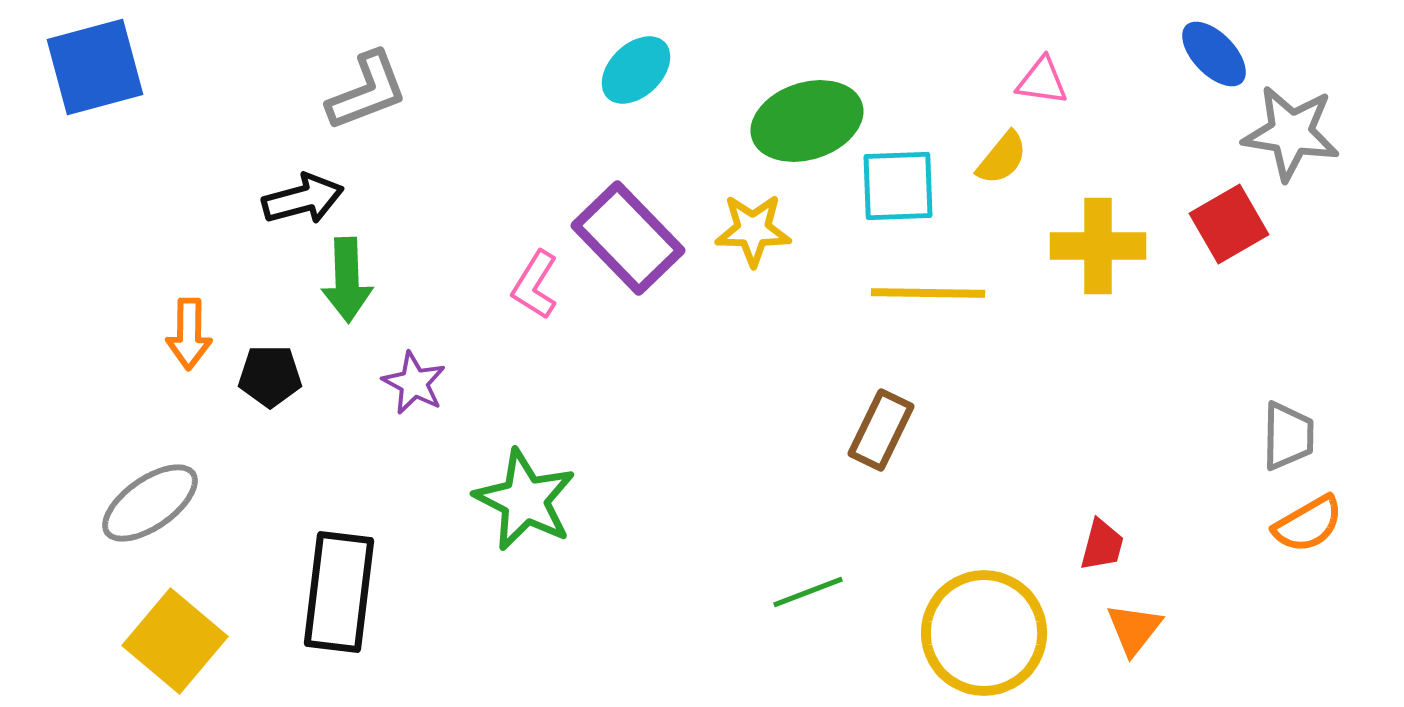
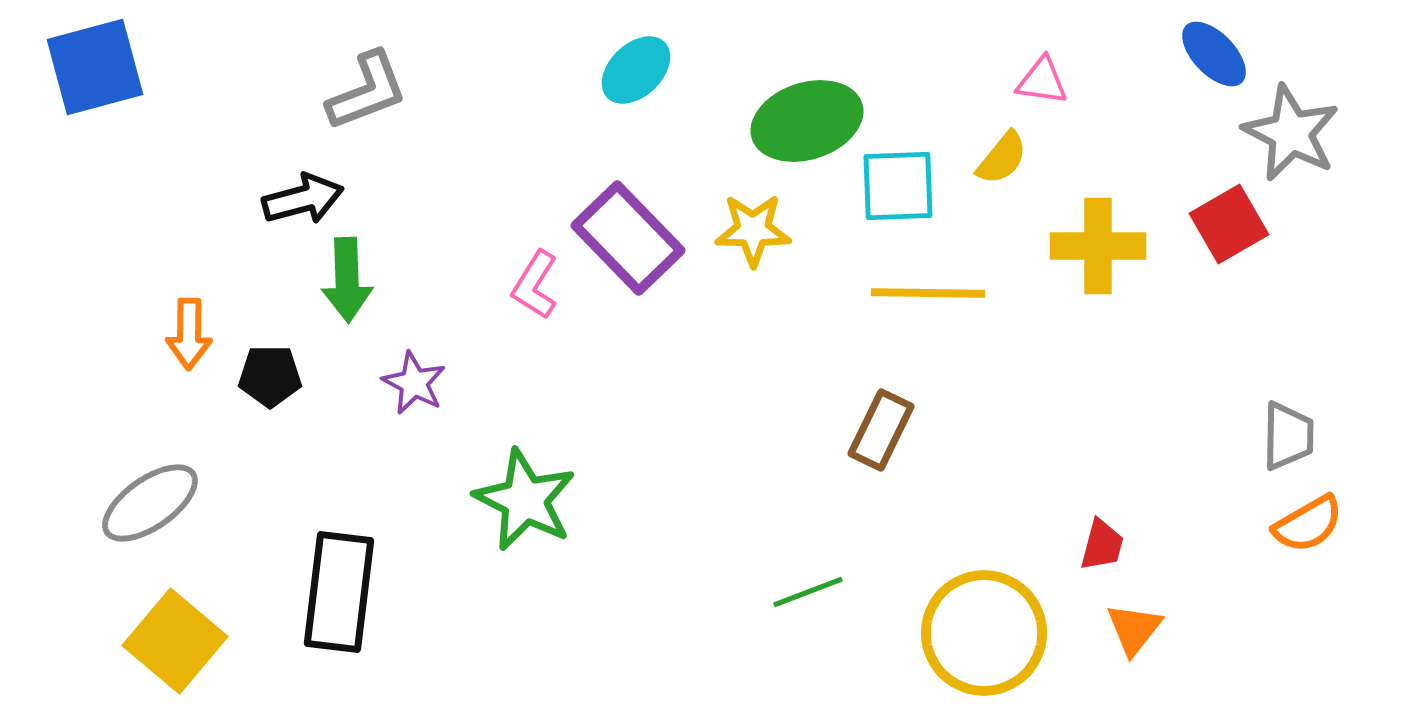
gray star: rotated 18 degrees clockwise
